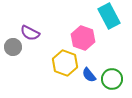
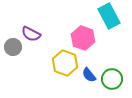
purple semicircle: moved 1 px right, 1 px down
